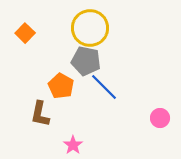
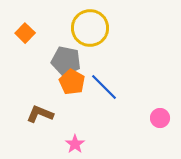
gray pentagon: moved 20 px left
orange pentagon: moved 11 px right, 4 px up
brown L-shape: rotated 100 degrees clockwise
pink star: moved 2 px right, 1 px up
